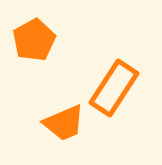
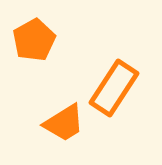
orange trapezoid: rotated 9 degrees counterclockwise
